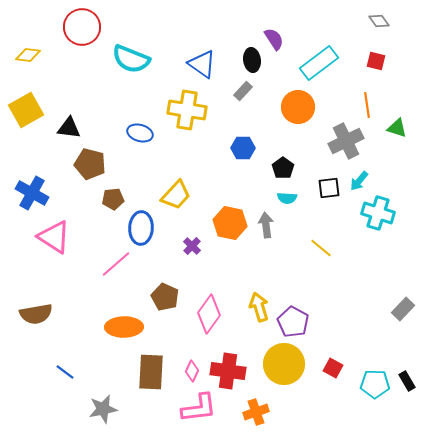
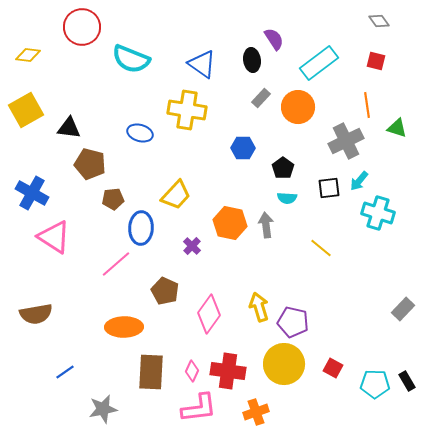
gray rectangle at (243, 91): moved 18 px right, 7 px down
brown pentagon at (165, 297): moved 6 px up
purple pentagon at (293, 322): rotated 16 degrees counterclockwise
blue line at (65, 372): rotated 72 degrees counterclockwise
